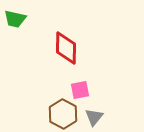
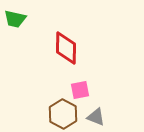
gray triangle: moved 2 px right; rotated 48 degrees counterclockwise
